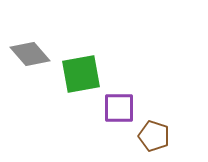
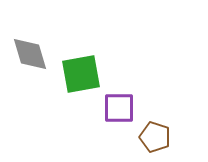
gray diamond: rotated 24 degrees clockwise
brown pentagon: moved 1 px right, 1 px down
